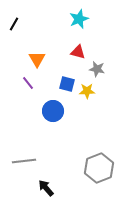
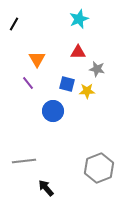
red triangle: rotated 14 degrees counterclockwise
